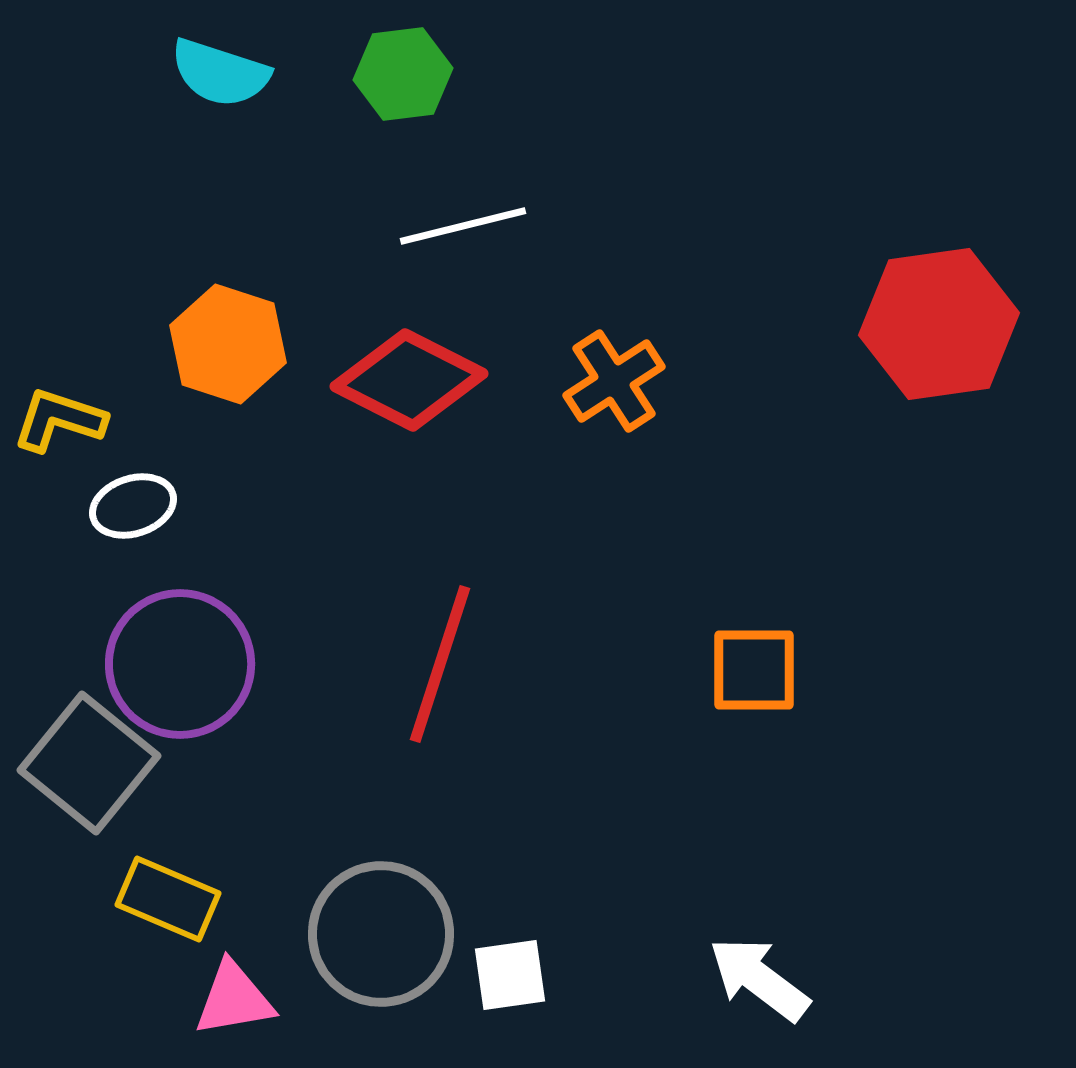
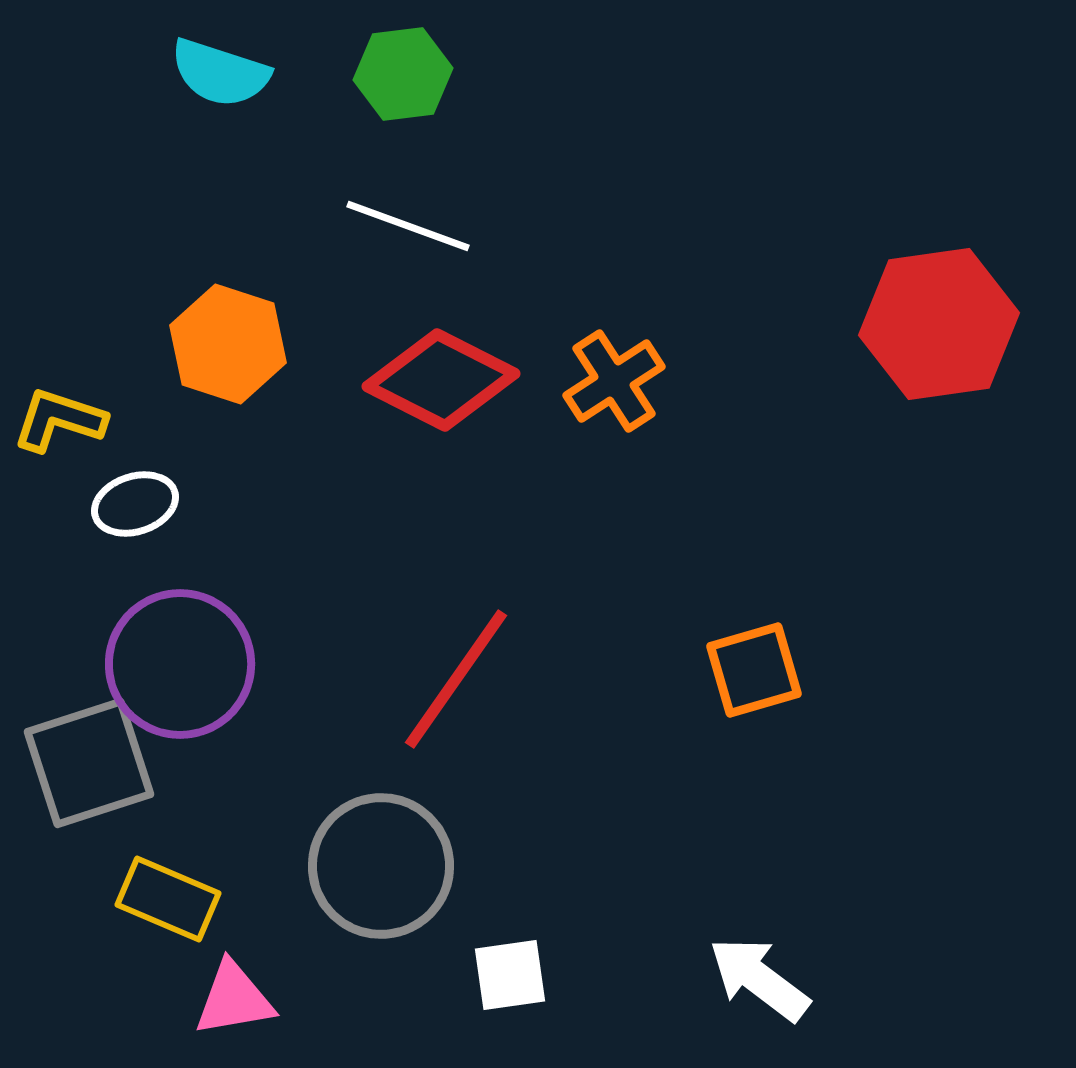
white line: moved 55 px left; rotated 34 degrees clockwise
red diamond: moved 32 px right
white ellipse: moved 2 px right, 2 px up
red line: moved 16 px right, 15 px down; rotated 17 degrees clockwise
orange square: rotated 16 degrees counterclockwise
gray square: rotated 33 degrees clockwise
gray circle: moved 68 px up
